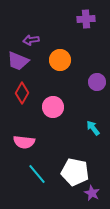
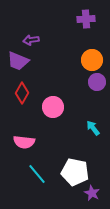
orange circle: moved 32 px right
